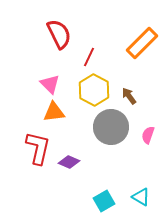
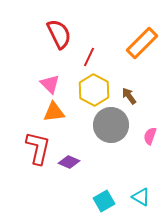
gray circle: moved 2 px up
pink semicircle: moved 2 px right, 1 px down
